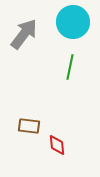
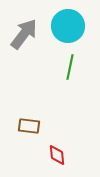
cyan circle: moved 5 px left, 4 px down
red diamond: moved 10 px down
